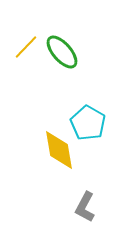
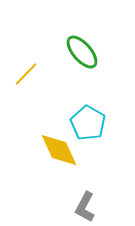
yellow line: moved 27 px down
green ellipse: moved 20 px right
yellow diamond: rotated 15 degrees counterclockwise
